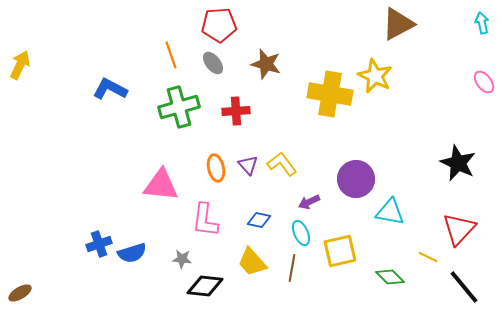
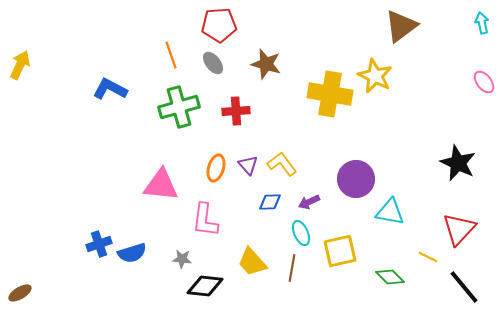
brown triangle: moved 3 px right, 2 px down; rotated 9 degrees counterclockwise
orange ellipse: rotated 28 degrees clockwise
blue diamond: moved 11 px right, 18 px up; rotated 15 degrees counterclockwise
